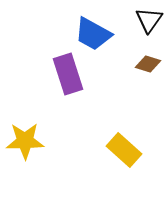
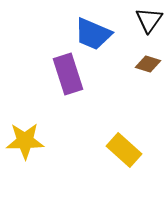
blue trapezoid: rotated 6 degrees counterclockwise
